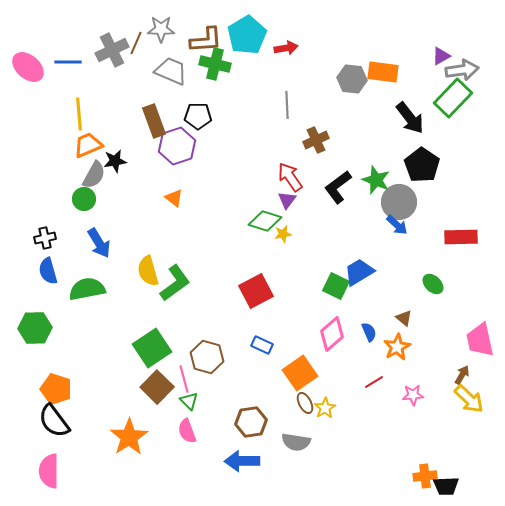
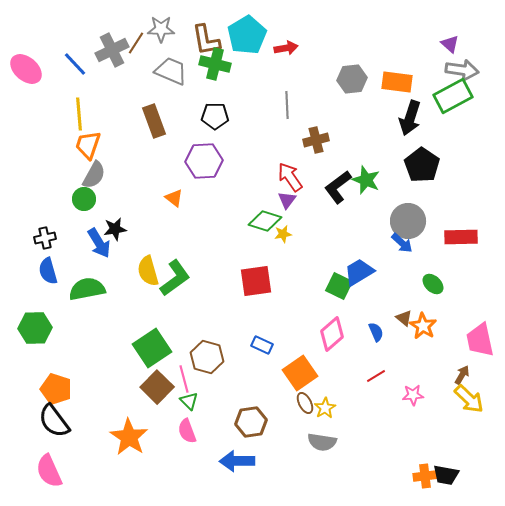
brown L-shape at (206, 40): rotated 84 degrees clockwise
brown line at (136, 43): rotated 10 degrees clockwise
purple triangle at (441, 56): moved 9 px right, 12 px up; rotated 48 degrees counterclockwise
blue line at (68, 62): moved 7 px right, 2 px down; rotated 48 degrees clockwise
pink ellipse at (28, 67): moved 2 px left, 2 px down
gray arrow at (462, 70): rotated 16 degrees clockwise
orange rectangle at (383, 72): moved 14 px right, 10 px down
gray hexagon at (352, 79): rotated 12 degrees counterclockwise
green rectangle at (453, 98): moved 2 px up; rotated 18 degrees clockwise
black pentagon at (198, 116): moved 17 px right
black arrow at (410, 118): rotated 56 degrees clockwise
brown cross at (316, 140): rotated 10 degrees clockwise
orange trapezoid at (88, 145): rotated 48 degrees counterclockwise
purple hexagon at (177, 146): moved 27 px right, 15 px down; rotated 15 degrees clockwise
black star at (115, 161): moved 68 px down
green star at (376, 180): moved 10 px left
gray circle at (399, 202): moved 9 px right, 19 px down
blue arrow at (397, 225): moved 5 px right, 18 px down
green L-shape at (175, 283): moved 5 px up
green square at (336, 286): moved 3 px right
red square at (256, 291): moved 10 px up; rotated 20 degrees clockwise
blue semicircle at (369, 332): moved 7 px right
orange star at (397, 347): moved 26 px right, 21 px up; rotated 12 degrees counterclockwise
red line at (374, 382): moved 2 px right, 6 px up
orange star at (129, 437): rotated 6 degrees counterclockwise
gray semicircle at (296, 442): moved 26 px right
blue arrow at (242, 461): moved 5 px left
pink semicircle at (49, 471): rotated 24 degrees counterclockwise
black trapezoid at (446, 486): moved 11 px up; rotated 12 degrees clockwise
